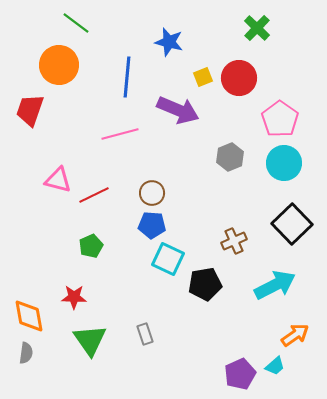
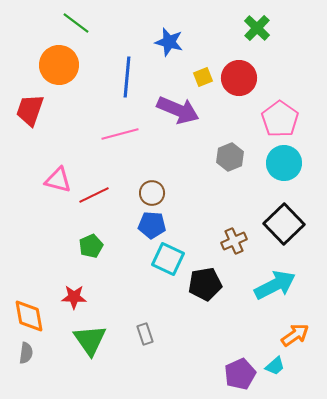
black square: moved 8 px left
